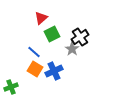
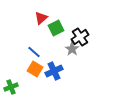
green square: moved 4 px right, 6 px up
